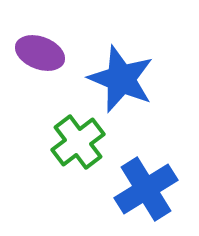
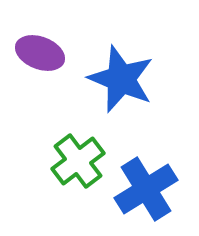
green cross: moved 19 px down
